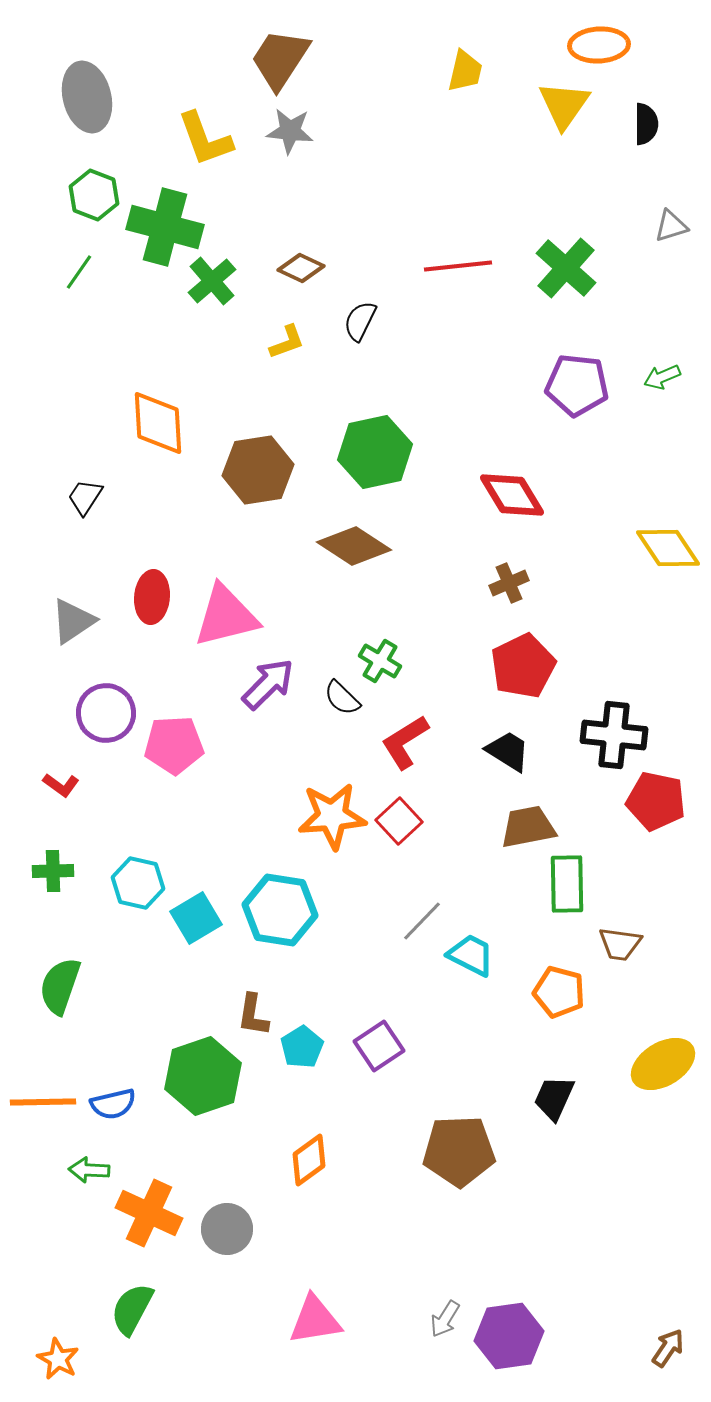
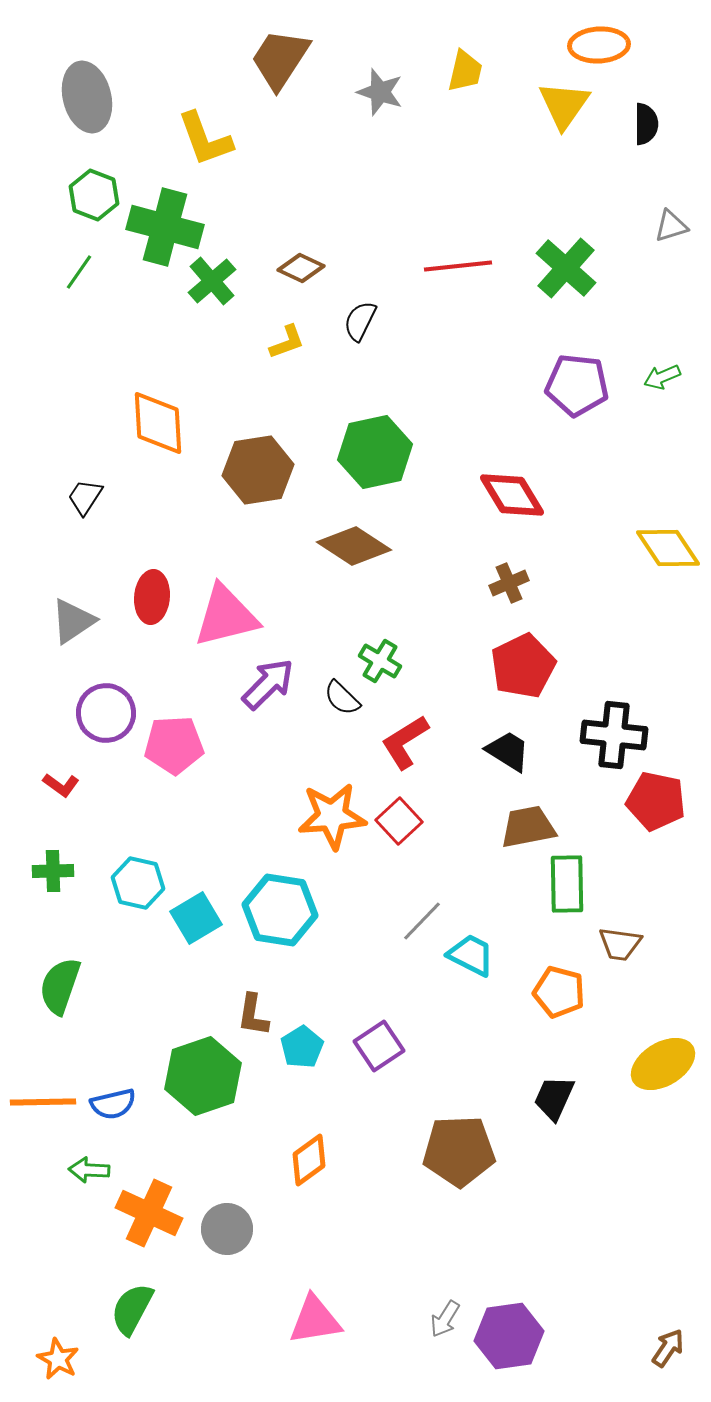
gray star at (290, 131): moved 90 px right, 39 px up; rotated 12 degrees clockwise
